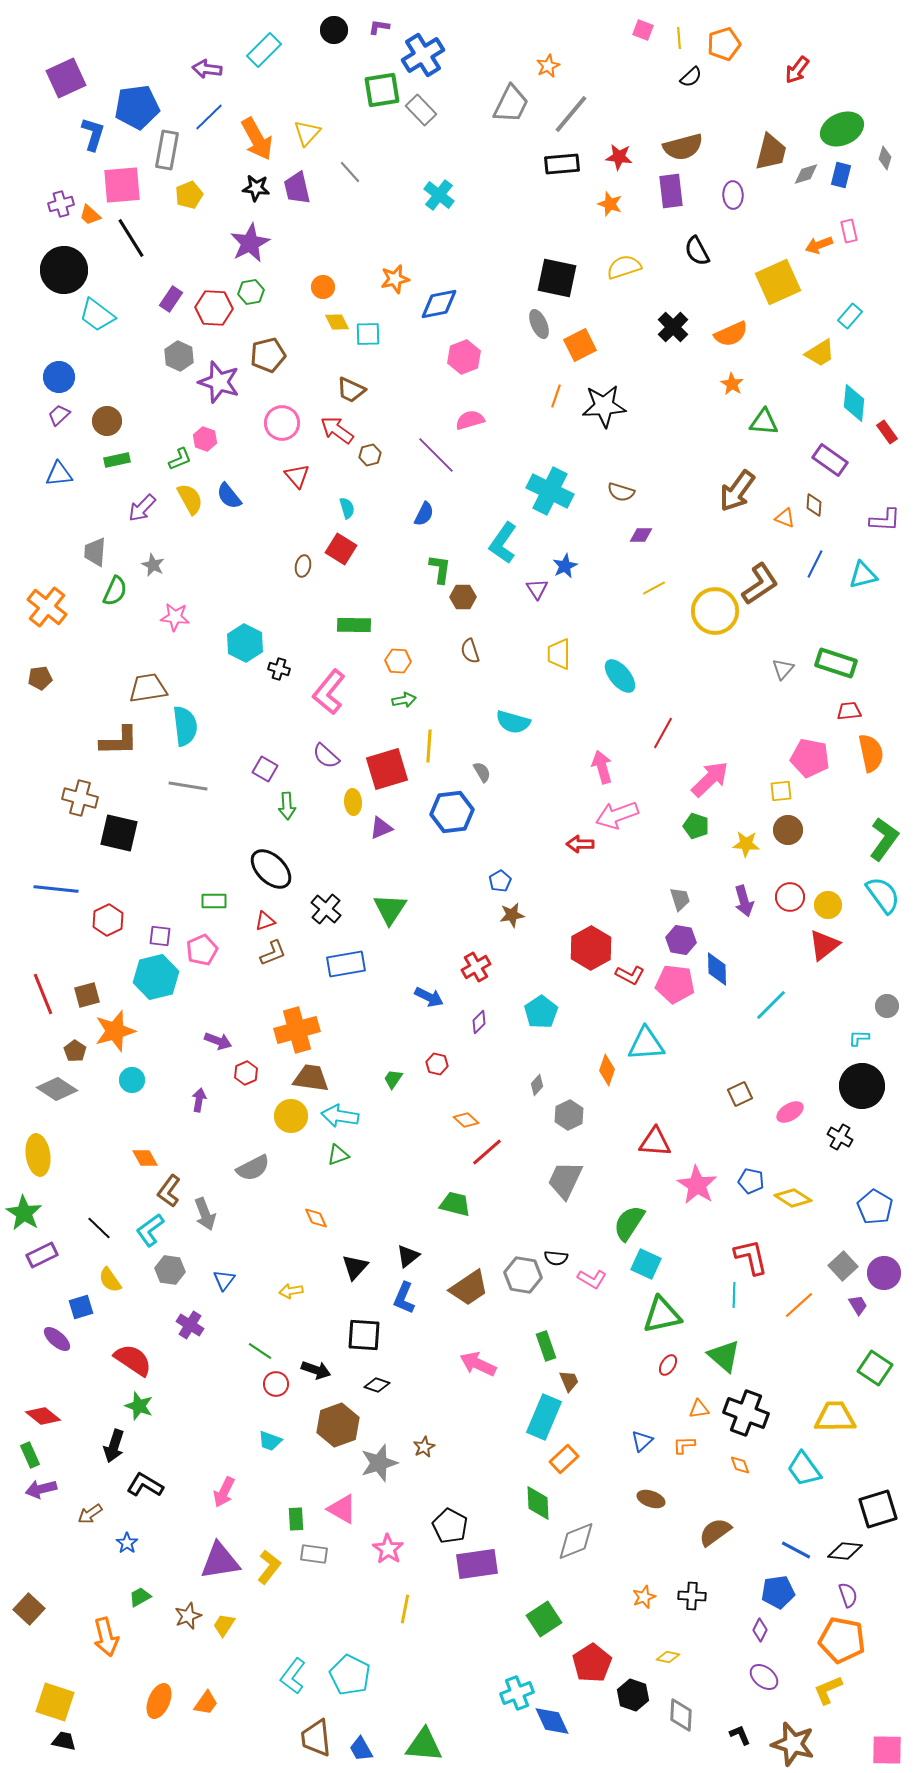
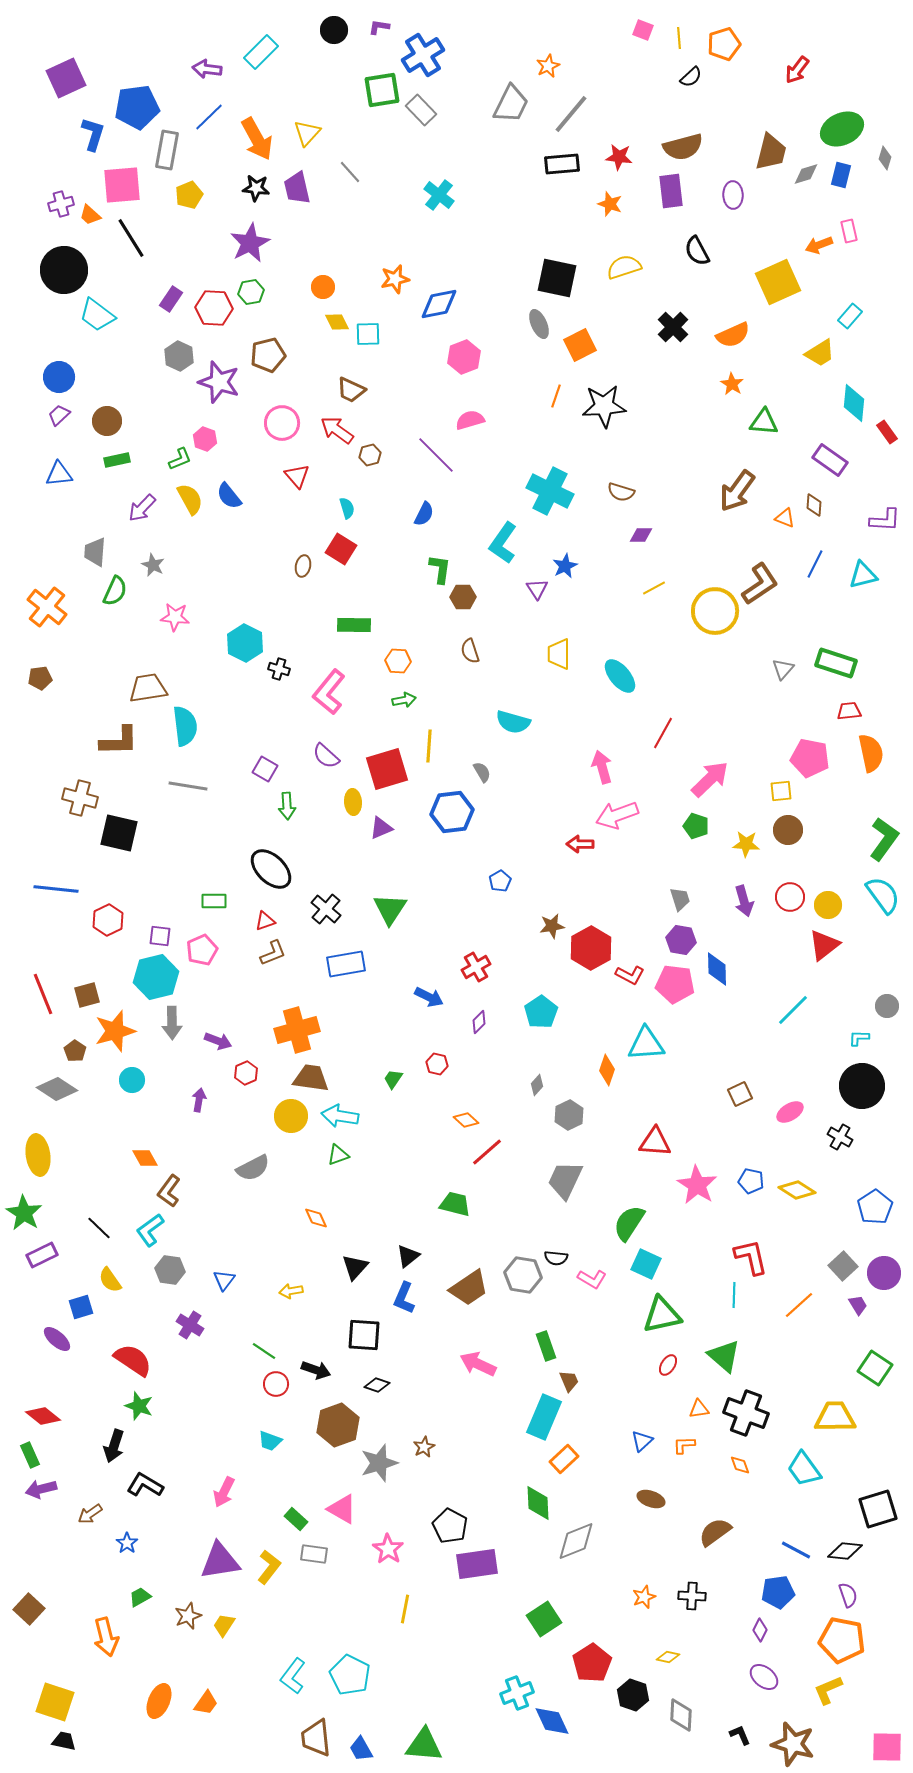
cyan rectangle at (264, 50): moved 3 px left, 2 px down
orange semicircle at (731, 334): moved 2 px right, 1 px down
brown star at (512, 915): moved 40 px right, 11 px down
cyan line at (771, 1005): moved 22 px right, 5 px down
yellow diamond at (793, 1198): moved 4 px right, 8 px up
blue pentagon at (875, 1207): rotated 8 degrees clockwise
gray arrow at (205, 1214): moved 33 px left, 191 px up; rotated 20 degrees clockwise
green line at (260, 1351): moved 4 px right
green rectangle at (296, 1519): rotated 45 degrees counterclockwise
pink square at (887, 1750): moved 3 px up
